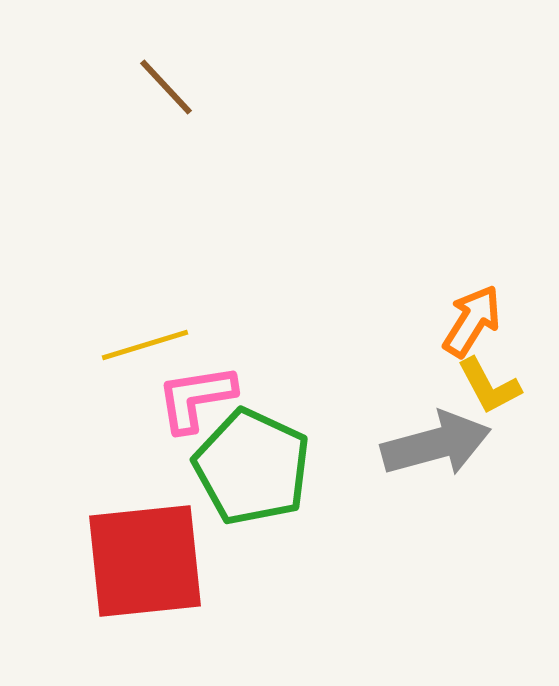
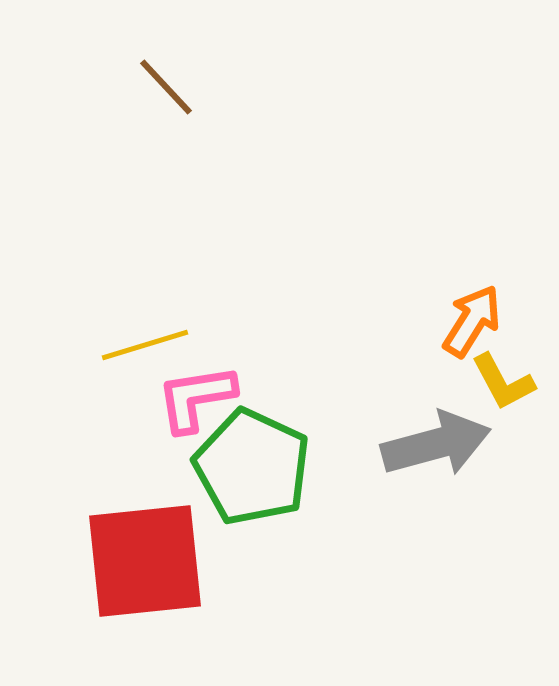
yellow L-shape: moved 14 px right, 4 px up
